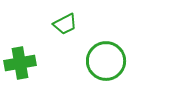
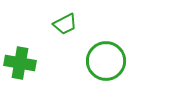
green cross: rotated 20 degrees clockwise
